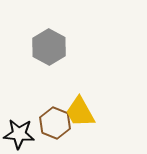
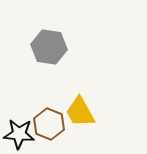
gray hexagon: rotated 20 degrees counterclockwise
brown hexagon: moved 6 px left, 1 px down
